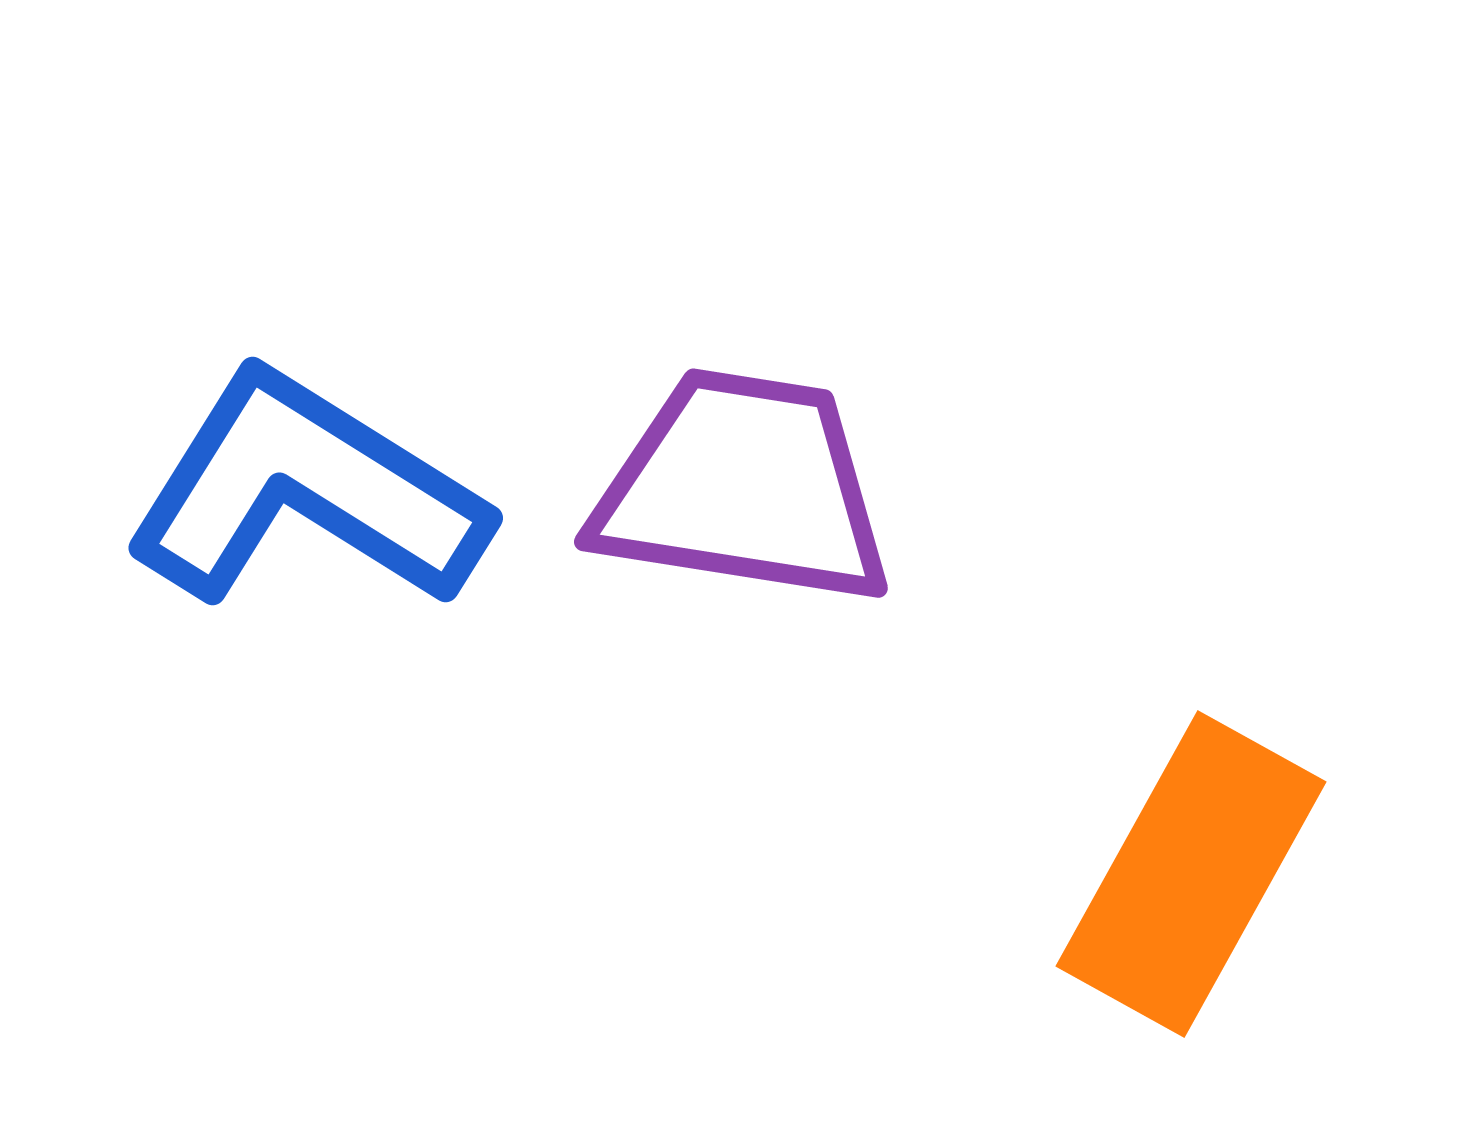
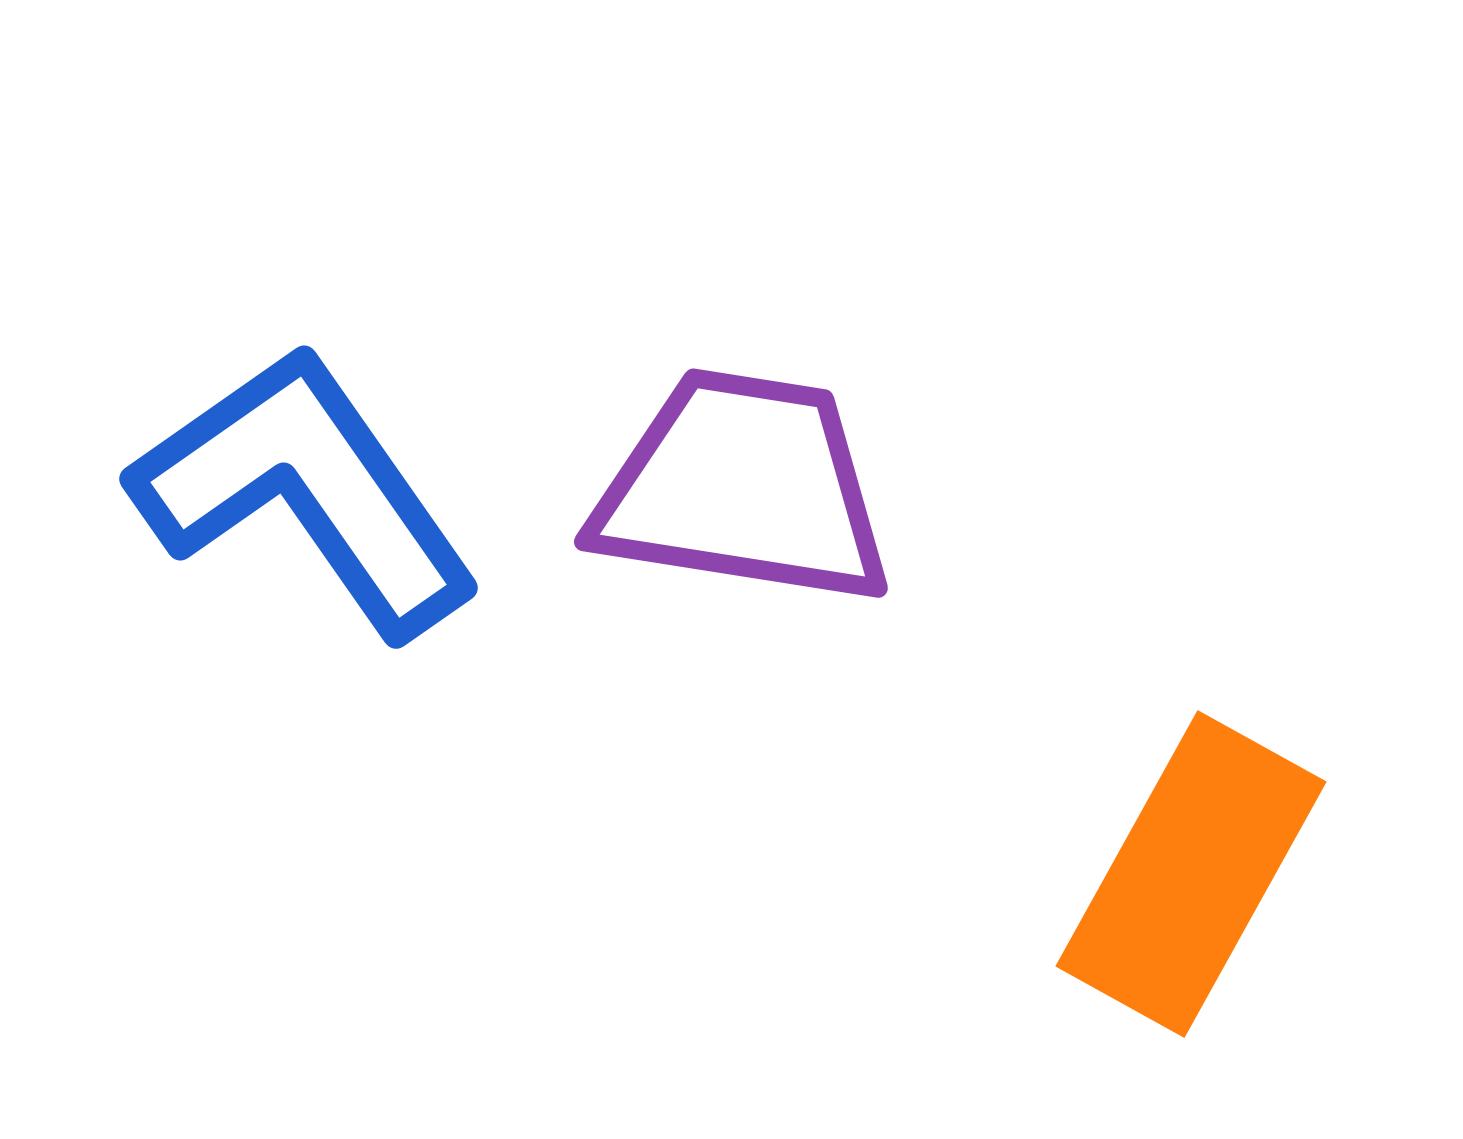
blue L-shape: rotated 23 degrees clockwise
